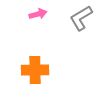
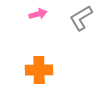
orange cross: moved 4 px right
